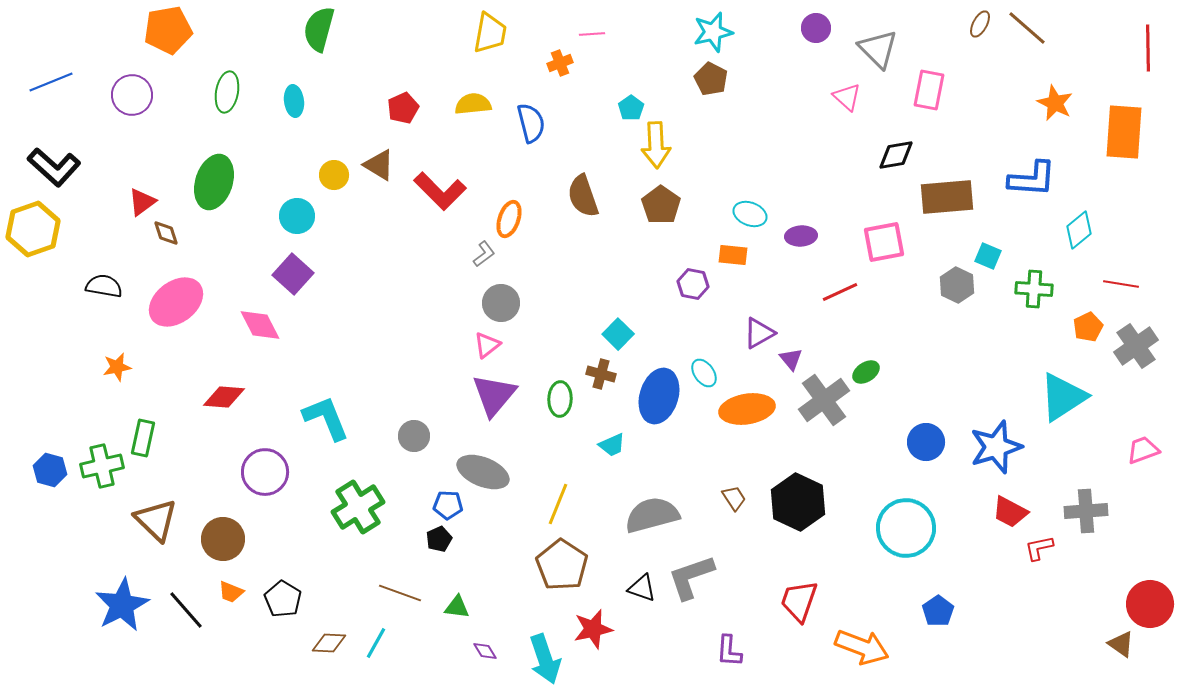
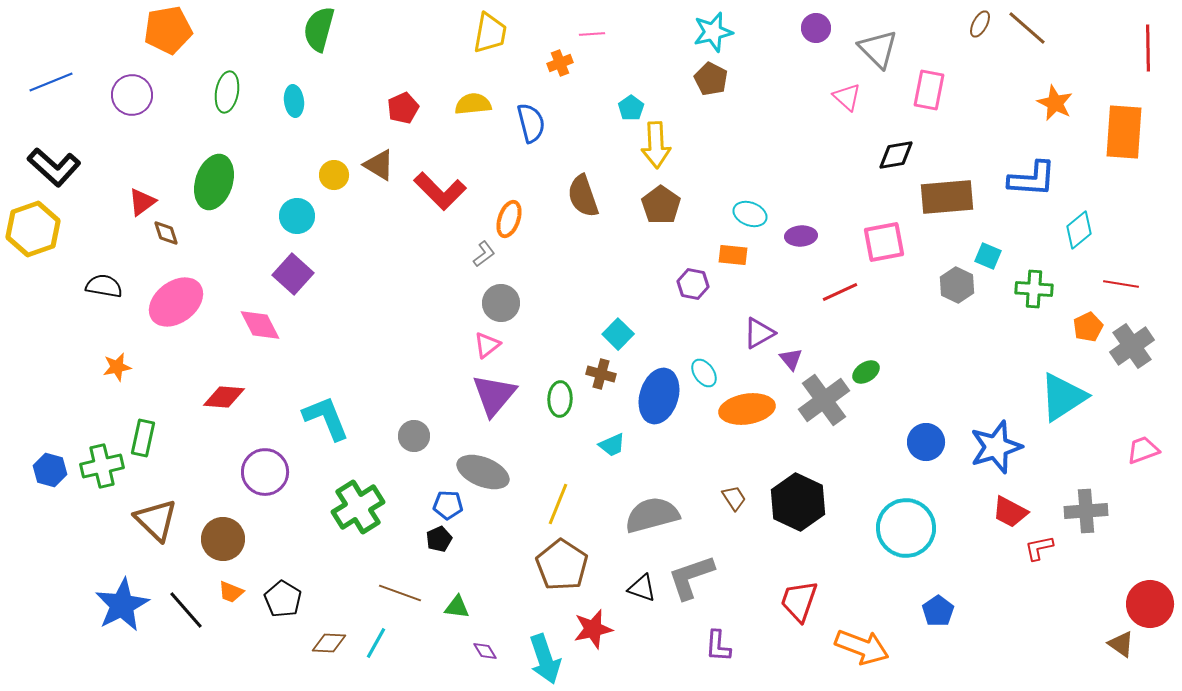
gray cross at (1136, 346): moved 4 px left
purple L-shape at (729, 651): moved 11 px left, 5 px up
